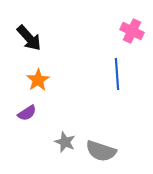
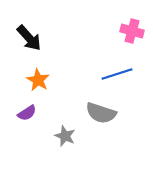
pink cross: rotated 10 degrees counterclockwise
blue line: rotated 76 degrees clockwise
orange star: rotated 10 degrees counterclockwise
gray star: moved 6 px up
gray semicircle: moved 38 px up
